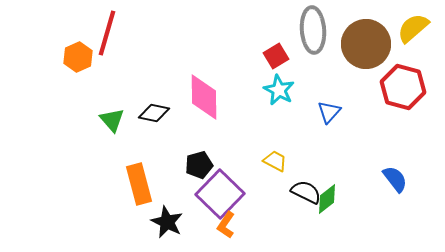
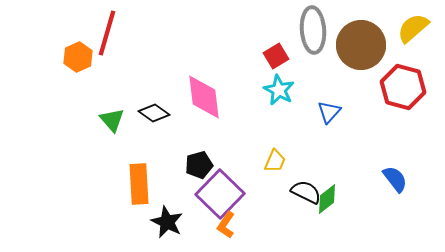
brown circle: moved 5 px left, 1 px down
pink diamond: rotated 6 degrees counterclockwise
black diamond: rotated 24 degrees clockwise
yellow trapezoid: rotated 85 degrees clockwise
orange rectangle: rotated 12 degrees clockwise
